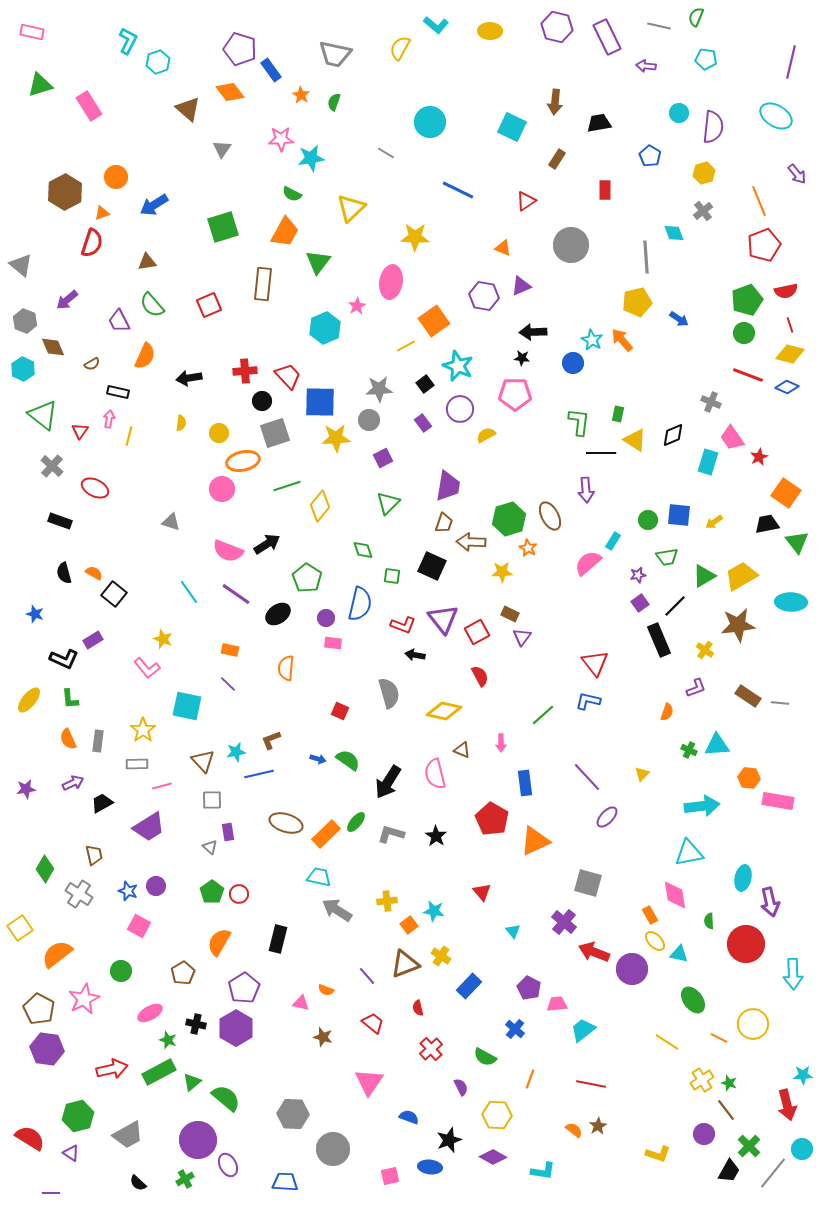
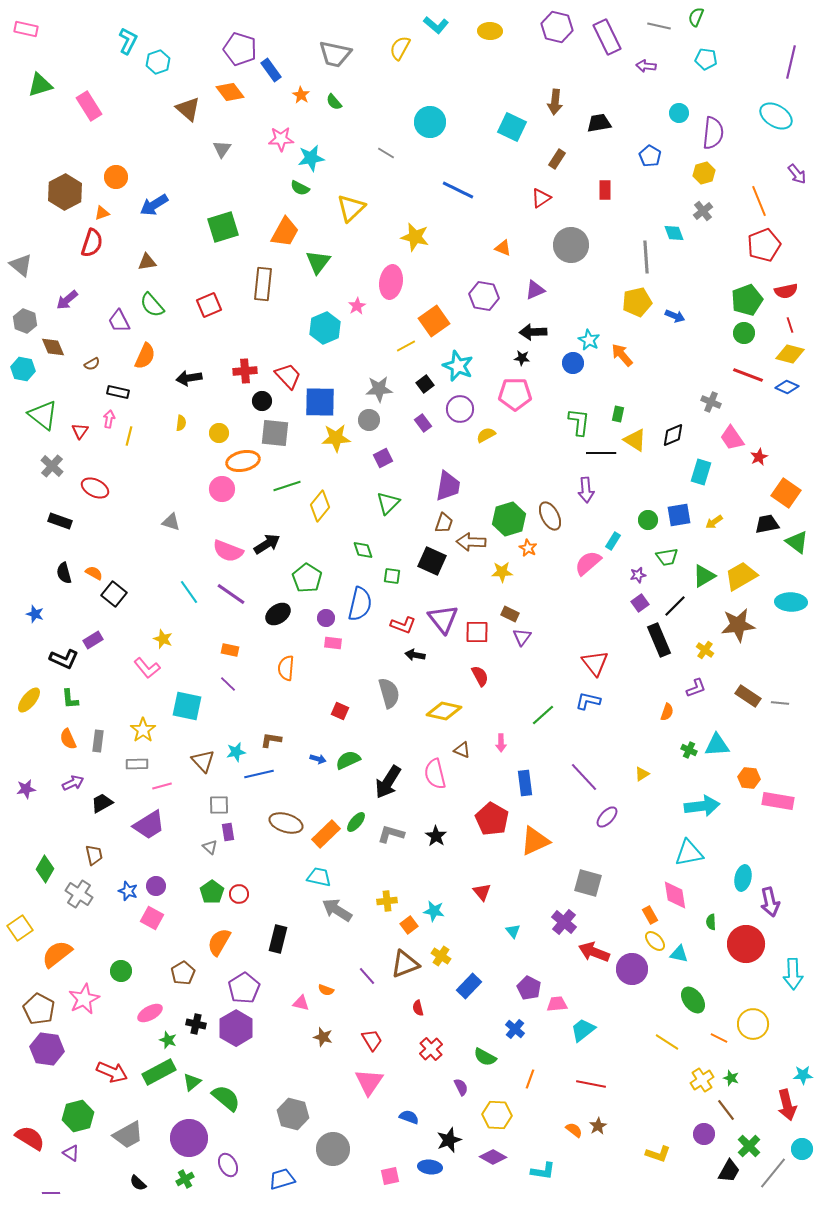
pink rectangle at (32, 32): moved 6 px left, 3 px up
green semicircle at (334, 102): rotated 60 degrees counterclockwise
purple semicircle at (713, 127): moved 6 px down
green semicircle at (292, 194): moved 8 px right, 6 px up
red triangle at (526, 201): moved 15 px right, 3 px up
yellow star at (415, 237): rotated 12 degrees clockwise
purple triangle at (521, 286): moved 14 px right, 4 px down
blue arrow at (679, 319): moved 4 px left, 3 px up; rotated 12 degrees counterclockwise
cyan star at (592, 340): moved 3 px left
orange arrow at (622, 340): moved 15 px down
cyan hexagon at (23, 369): rotated 15 degrees counterclockwise
gray square at (275, 433): rotated 24 degrees clockwise
cyan rectangle at (708, 462): moved 7 px left, 10 px down
blue square at (679, 515): rotated 15 degrees counterclockwise
green triangle at (797, 542): rotated 15 degrees counterclockwise
black square at (432, 566): moved 5 px up
purple line at (236, 594): moved 5 px left
red square at (477, 632): rotated 30 degrees clockwise
brown L-shape at (271, 740): rotated 30 degrees clockwise
green semicircle at (348, 760): rotated 60 degrees counterclockwise
yellow triangle at (642, 774): rotated 14 degrees clockwise
purple line at (587, 777): moved 3 px left
gray square at (212, 800): moved 7 px right, 5 px down
purple trapezoid at (149, 827): moved 2 px up
green semicircle at (709, 921): moved 2 px right, 1 px down
pink square at (139, 926): moved 13 px right, 8 px up
red trapezoid at (373, 1023): moved 1 px left, 17 px down; rotated 20 degrees clockwise
red arrow at (112, 1069): moved 3 px down; rotated 36 degrees clockwise
green star at (729, 1083): moved 2 px right, 5 px up
gray hexagon at (293, 1114): rotated 12 degrees clockwise
purple circle at (198, 1140): moved 9 px left, 2 px up
blue trapezoid at (285, 1182): moved 3 px left, 3 px up; rotated 20 degrees counterclockwise
